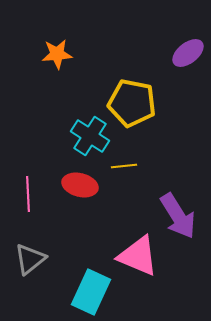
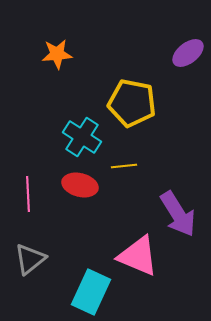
cyan cross: moved 8 px left, 1 px down
purple arrow: moved 2 px up
